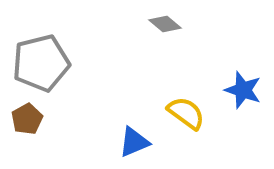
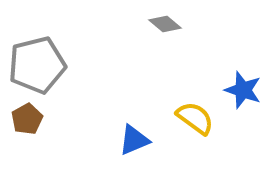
gray pentagon: moved 4 px left, 2 px down
yellow semicircle: moved 9 px right, 5 px down
blue triangle: moved 2 px up
